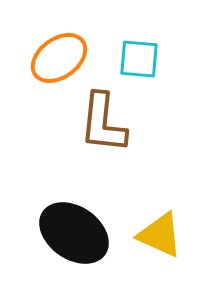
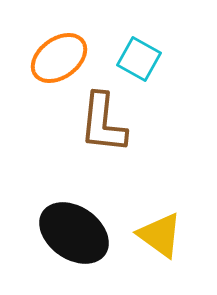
cyan square: rotated 24 degrees clockwise
yellow triangle: rotated 12 degrees clockwise
